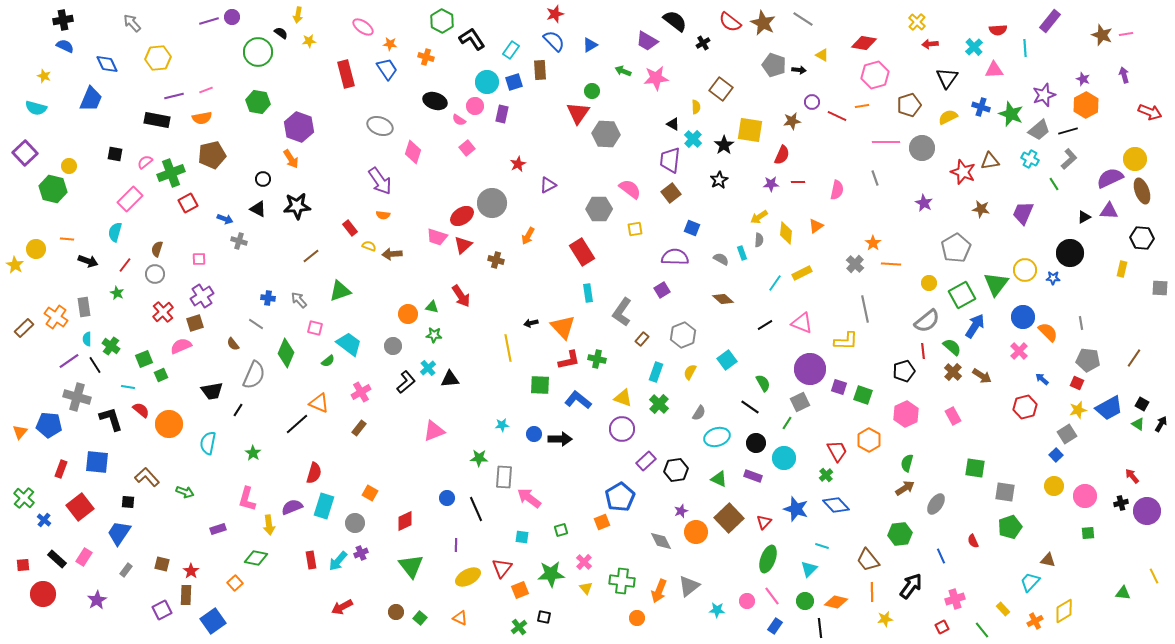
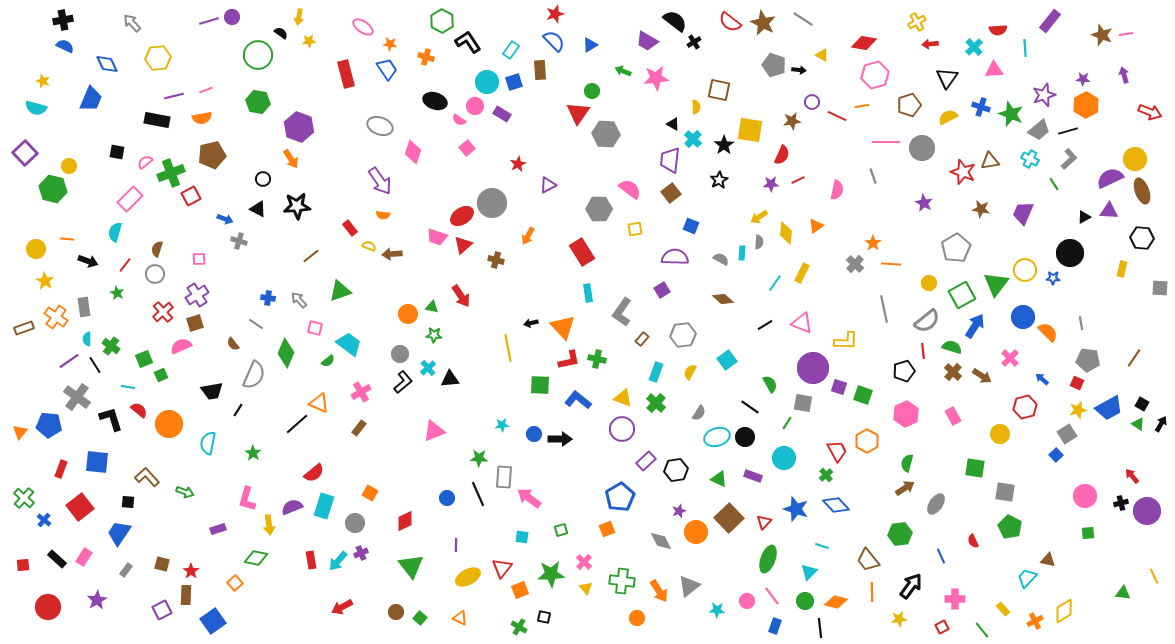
yellow arrow at (298, 15): moved 1 px right, 2 px down
yellow cross at (917, 22): rotated 18 degrees clockwise
black L-shape at (472, 39): moved 4 px left, 3 px down
black cross at (703, 43): moved 9 px left, 1 px up
green circle at (258, 52): moved 3 px down
yellow star at (44, 76): moved 1 px left, 5 px down
purple star at (1083, 79): rotated 16 degrees counterclockwise
brown square at (721, 89): moved 2 px left, 1 px down; rotated 25 degrees counterclockwise
purple rectangle at (502, 114): rotated 72 degrees counterclockwise
black square at (115, 154): moved 2 px right, 2 px up
gray line at (875, 178): moved 2 px left, 2 px up
red line at (798, 182): moved 2 px up; rotated 24 degrees counterclockwise
red square at (188, 203): moved 3 px right, 7 px up
blue square at (692, 228): moved 1 px left, 2 px up
gray semicircle at (759, 240): moved 2 px down
cyan rectangle at (742, 253): rotated 24 degrees clockwise
yellow star at (15, 265): moved 30 px right, 16 px down
yellow rectangle at (802, 273): rotated 36 degrees counterclockwise
purple cross at (202, 296): moved 5 px left, 1 px up
gray line at (865, 309): moved 19 px right
brown rectangle at (24, 328): rotated 24 degrees clockwise
gray hexagon at (683, 335): rotated 15 degrees clockwise
gray circle at (393, 346): moved 7 px right, 8 px down
green semicircle at (952, 347): rotated 24 degrees counterclockwise
pink cross at (1019, 351): moved 9 px left, 7 px down
purple circle at (810, 369): moved 3 px right, 1 px up
black L-shape at (406, 382): moved 3 px left
green semicircle at (763, 383): moved 7 px right, 1 px down
gray cross at (77, 397): rotated 20 degrees clockwise
gray square at (800, 402): moved 3 px right, 1 px down; rotated 36 degrees clockwise
green cross at (659, 404): moved 3 px left, 1 px up
red semicircle at (141, 410): moved 2 px left
orange hexagon at (869, 440): moved 2 px left, 1 px down
black circle at (756, 443): moved 11 px left, 6 px up
red semicircle at (314, 473): rotated 35 degrees clockwise
yellow circle at (1054, 486): moved 54 px left, 52 px up
black line at (476, 509): moved 2 px right, 15 px up
purple star at (681, 511): moved 2 px left
orange square at (602, 522): moved 5 px right, 7 px down
green pentagon at (1010, 527): rotated 25 degrees counterclockwise
cyan triangle at (809, 569): moved 3 px down
cyan trapezoid at (1030, 582): moved 3 px left, 4 px up
orange arrow at (659, 591): rotated 55 degrees counterclockwise
red circle at (43, 594): moved 5 px right, 13 px down
pink cross at (955, 599): rotated 18 degrees clockwise
yellow star at (885, 619): moved 14 px right
blue rectangle at (775, 626): rotated 14 degrees counterclockwise
green cross at (519, 627): rotated 21 degrees counterclockwise
